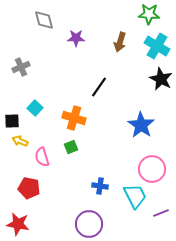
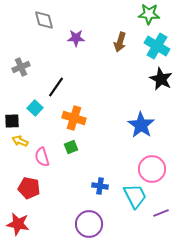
black line: moved 43 px left
